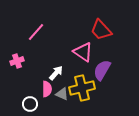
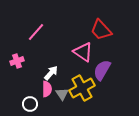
white arrow: moved 5 px left
yellow cross: rotated 15 degrees counterclockwise
gray triangle: rotated 32 degrees clockwise
